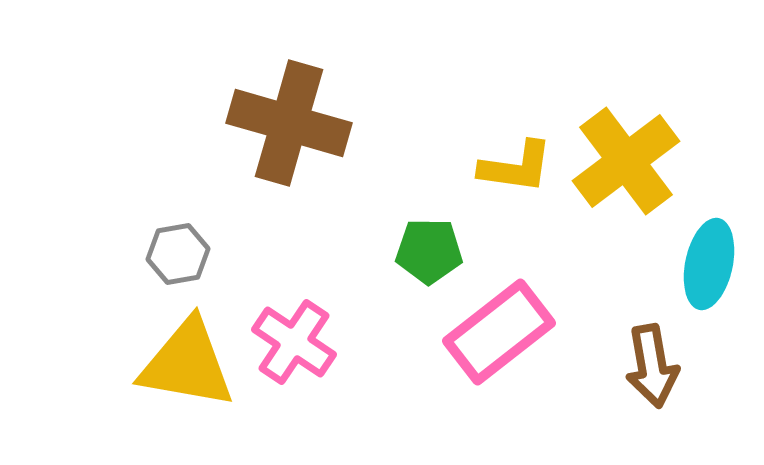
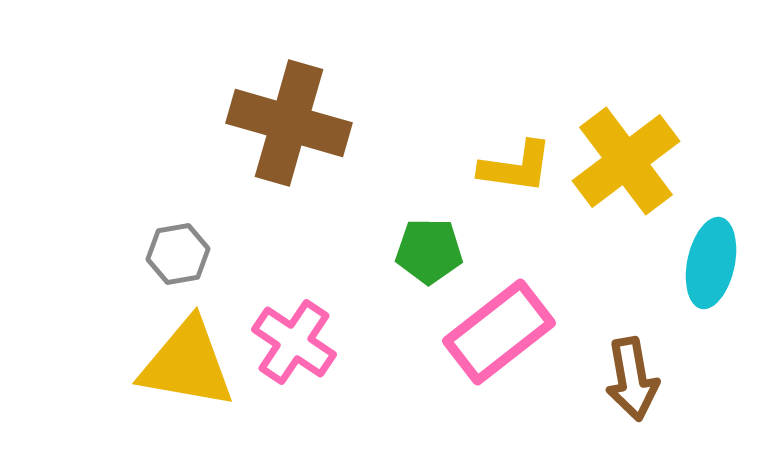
cyan ellipse: moved 2 px right, 1 px up
brown arrow: moved 20 px left, 13 px down
